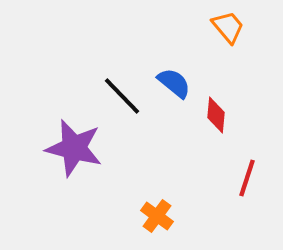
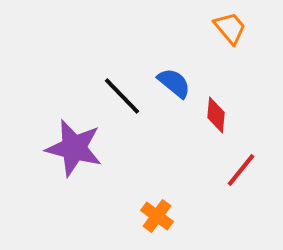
orange trapezoid: moved 2 px right, 1 px down
red line: moved 6 px left, 8 px up; rotated 21 degrees clockwise
